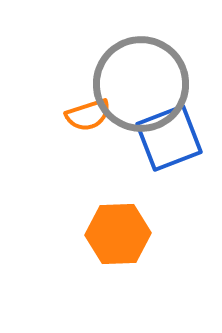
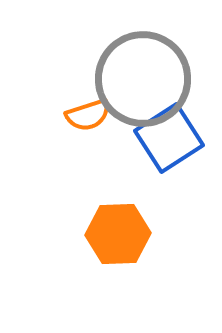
gray circle: moved 2 px right, 5 px up
blue square: rotated 12 degrees counterclockwise
